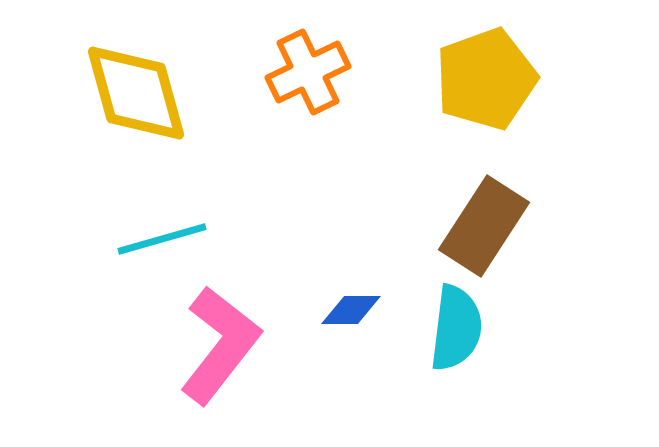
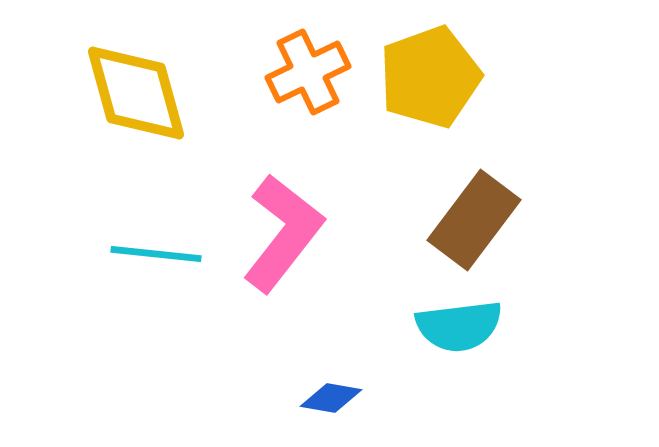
yellow pentagon: moved 56 px left, 2 px up
brown rectangle: moved 10 px left, 6 px up; rotated 4 degrees clockwise
cyan line: moved 6 px left, 15 px down; rotated 22 degrees clockwise
blue diamond: moved 20 px left, 88 px down; rotated 10 degrees clockwise
cyan semicircle: moved 3 px right, 2 px up; rotated 76 degrees clockwise
pink L-shape: moved 63 px right, 112 px up
